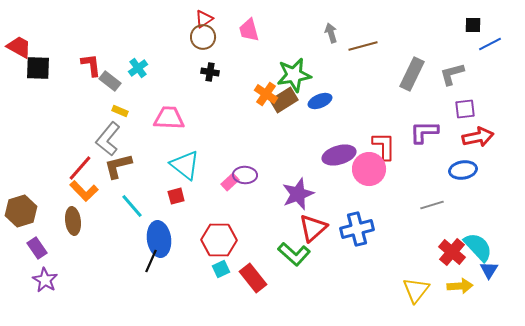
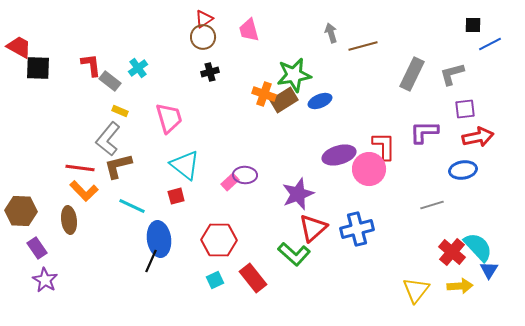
black cross at (210, 72): rotated 24 degrees counterclockwise
orange cross at (266, 94): moved 2 px left; rotated 15 degrees counterclockwise
pink trapezoid at (169, 118): rotated 72 degrees clockwise
red line at (80, 168): rotated 56 degrees clockwise
cyan line at (132, 206): rotated 24 degrees counterclockwise
brown hexagon at (21, 211): rotated 20 degrees clockwise
brown ellipse at (73, 221): moved 4 px left, 1 px up
cyan square at (221, 269): moved 6 px left, 11 px down
